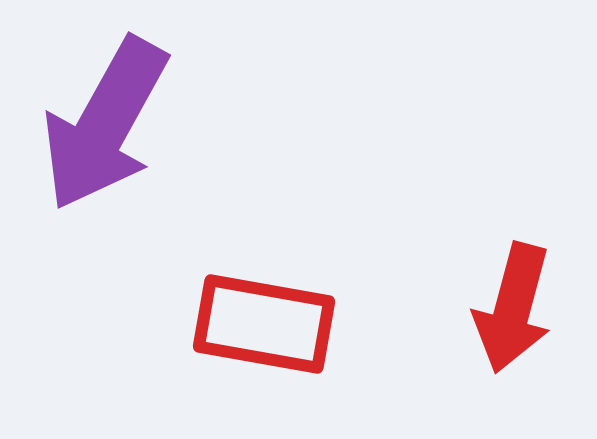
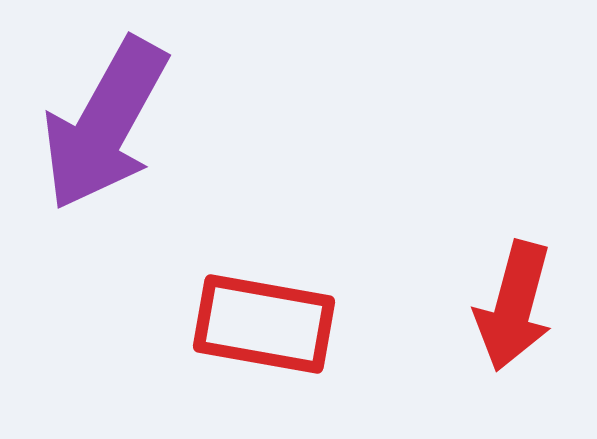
red arrow: moved 1 px right, 2 px up
